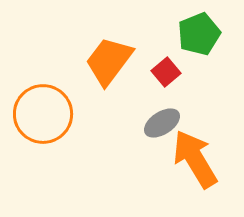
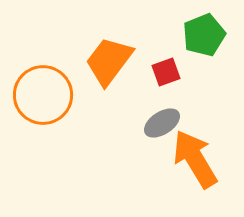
green pentagon: moved 5 px right, 1 px down
red square: rotated 20 degrees clockwise
orange circle: moved 19 px up
